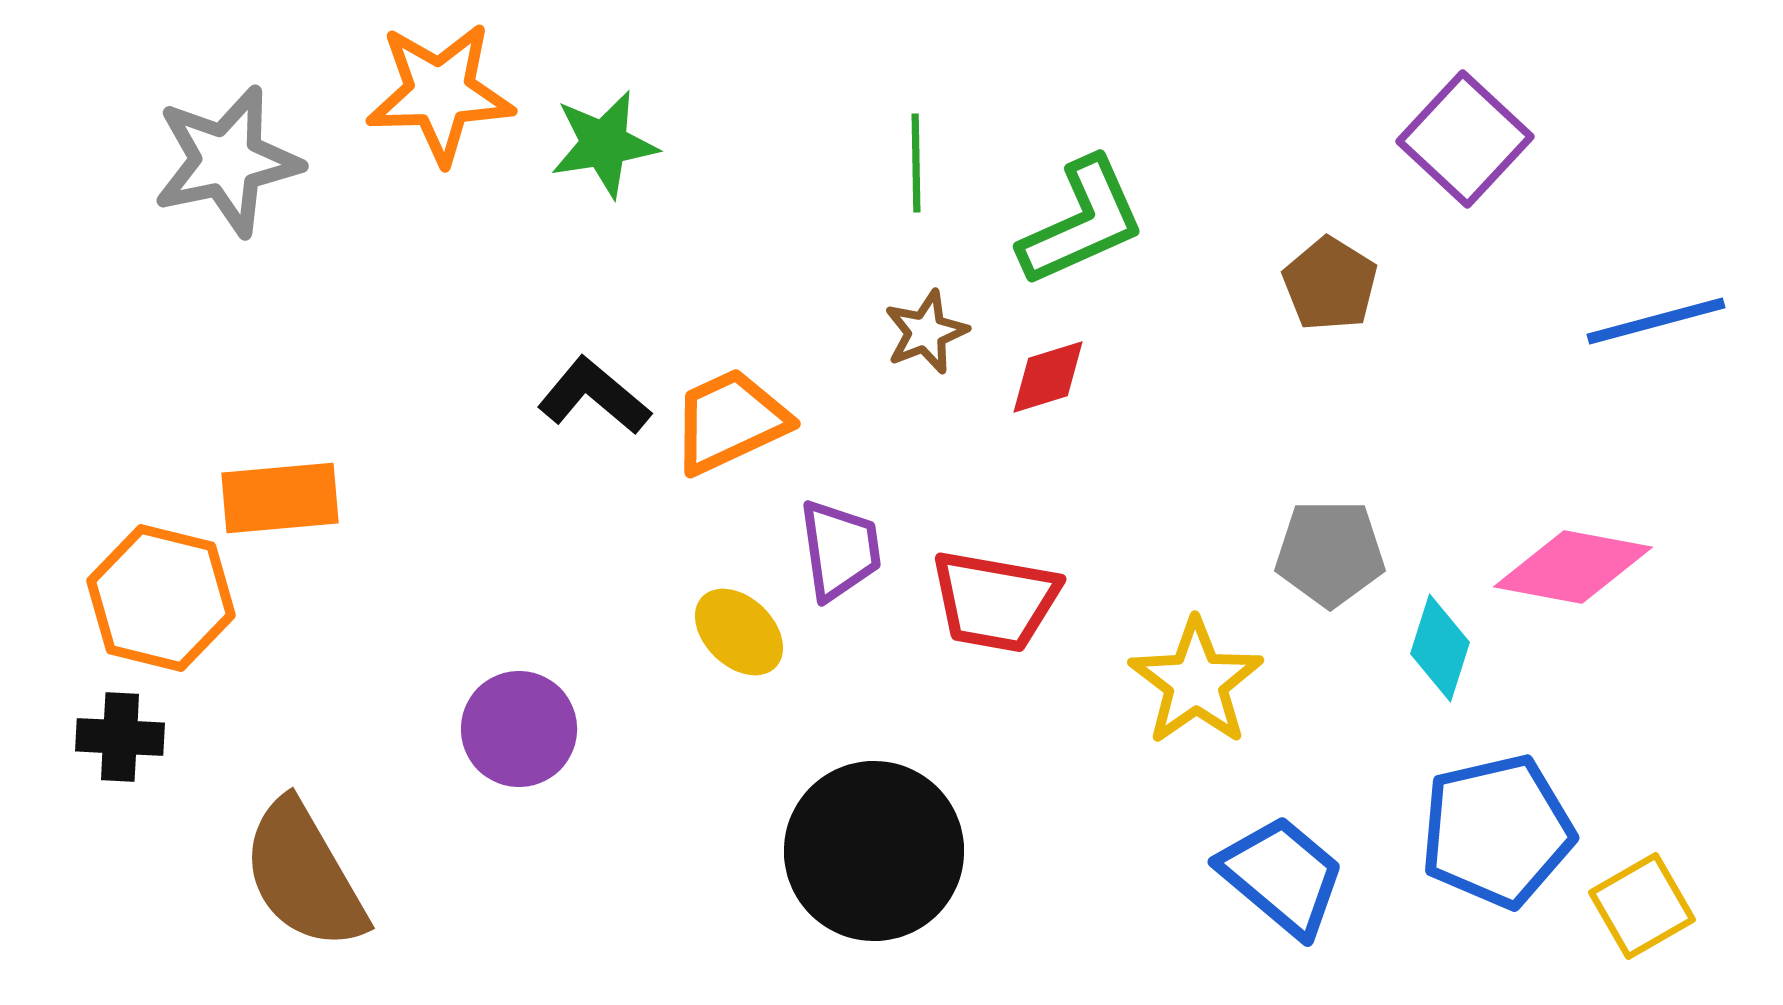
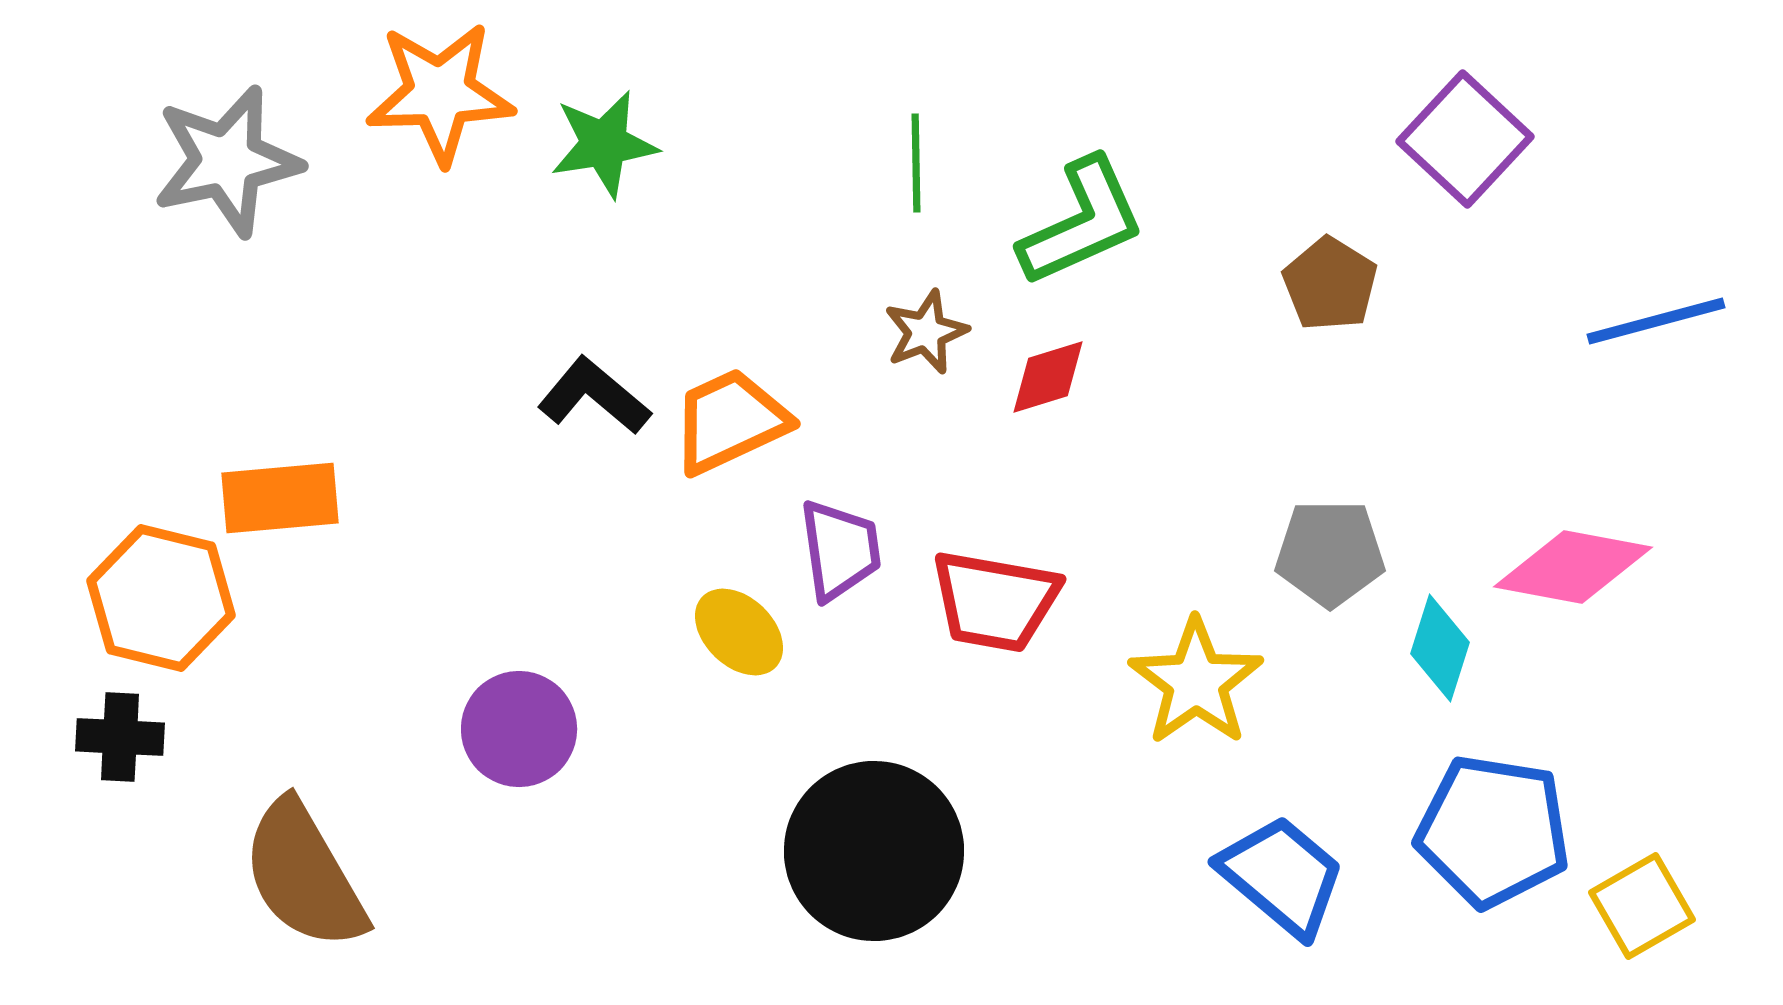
blue pentagon: moved 4 px left; rotated 22 degrees clockwise
